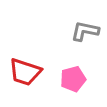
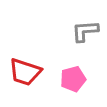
gray L-shape: rotated 16 degrees counterclockwise
